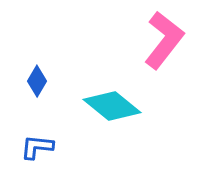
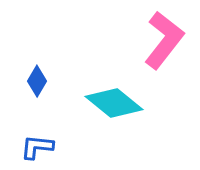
cyan diamond: moved 2 px right, 3 px up
